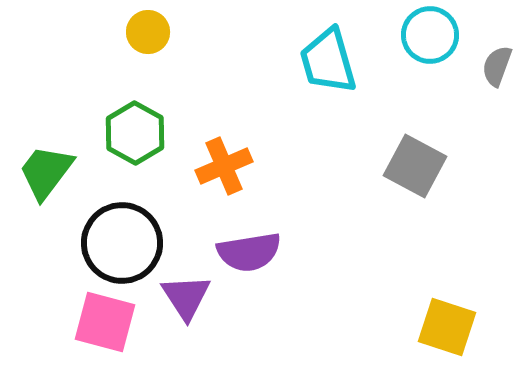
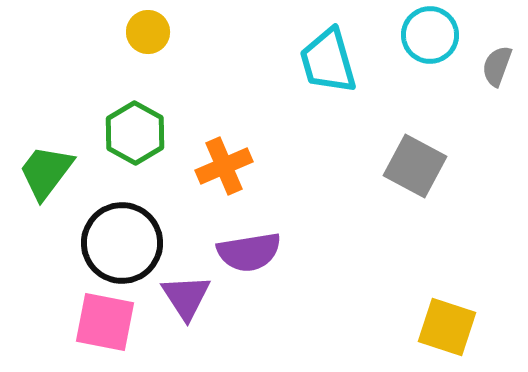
pink square: rotated 4 degrees counterclockwise
